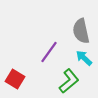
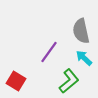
red square: moved 1 px right, 2 px down
